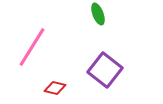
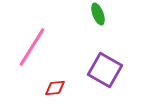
purple square: rotated 8 degrees counterclockwise
red diamond: rotated 20 degrees counterclockwise
